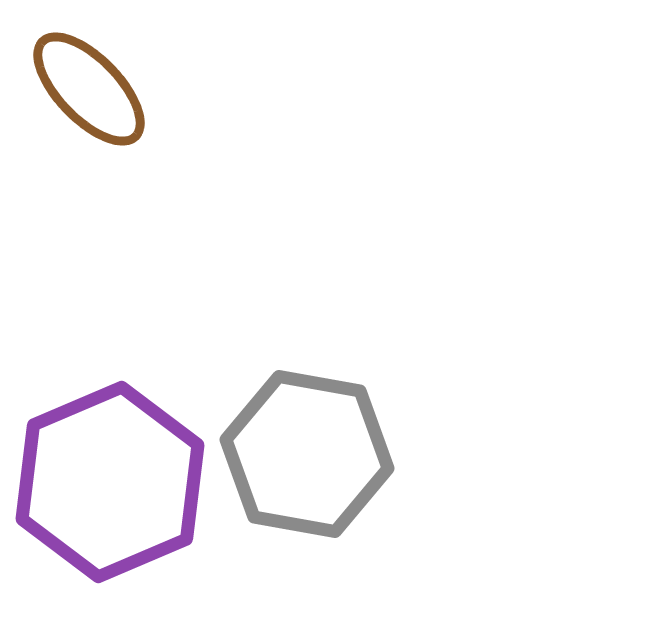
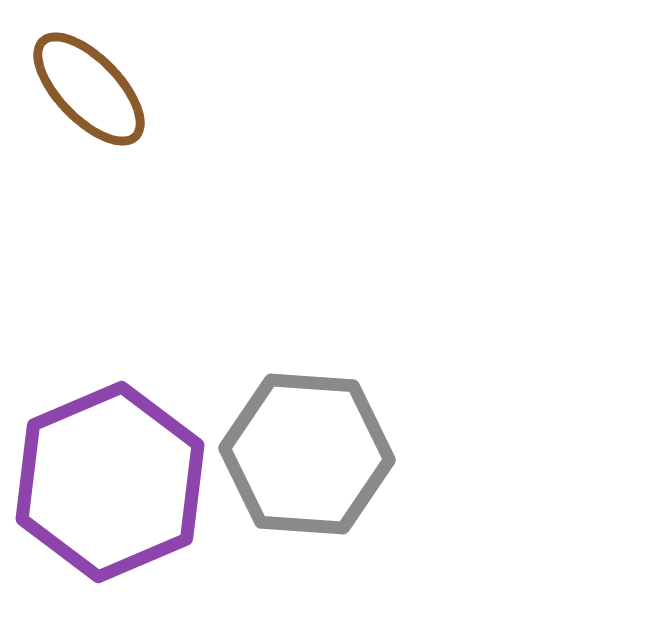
gray hexagon: rotated 6 degrees counterclockwise
